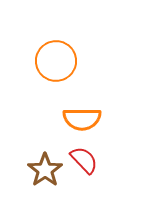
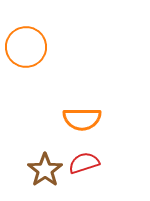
orange circle: moved 30 px left, 14 px up
red semicircle: moved 3 px down; rotated 64 degrees counterclockwise
